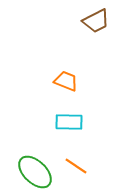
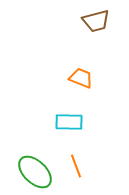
brown trapezoid: rotated 12 degrees clockwise
orange trapezoid: moved 15 px right, 3 px up
orange line: rotated 35 degrees clockwise
